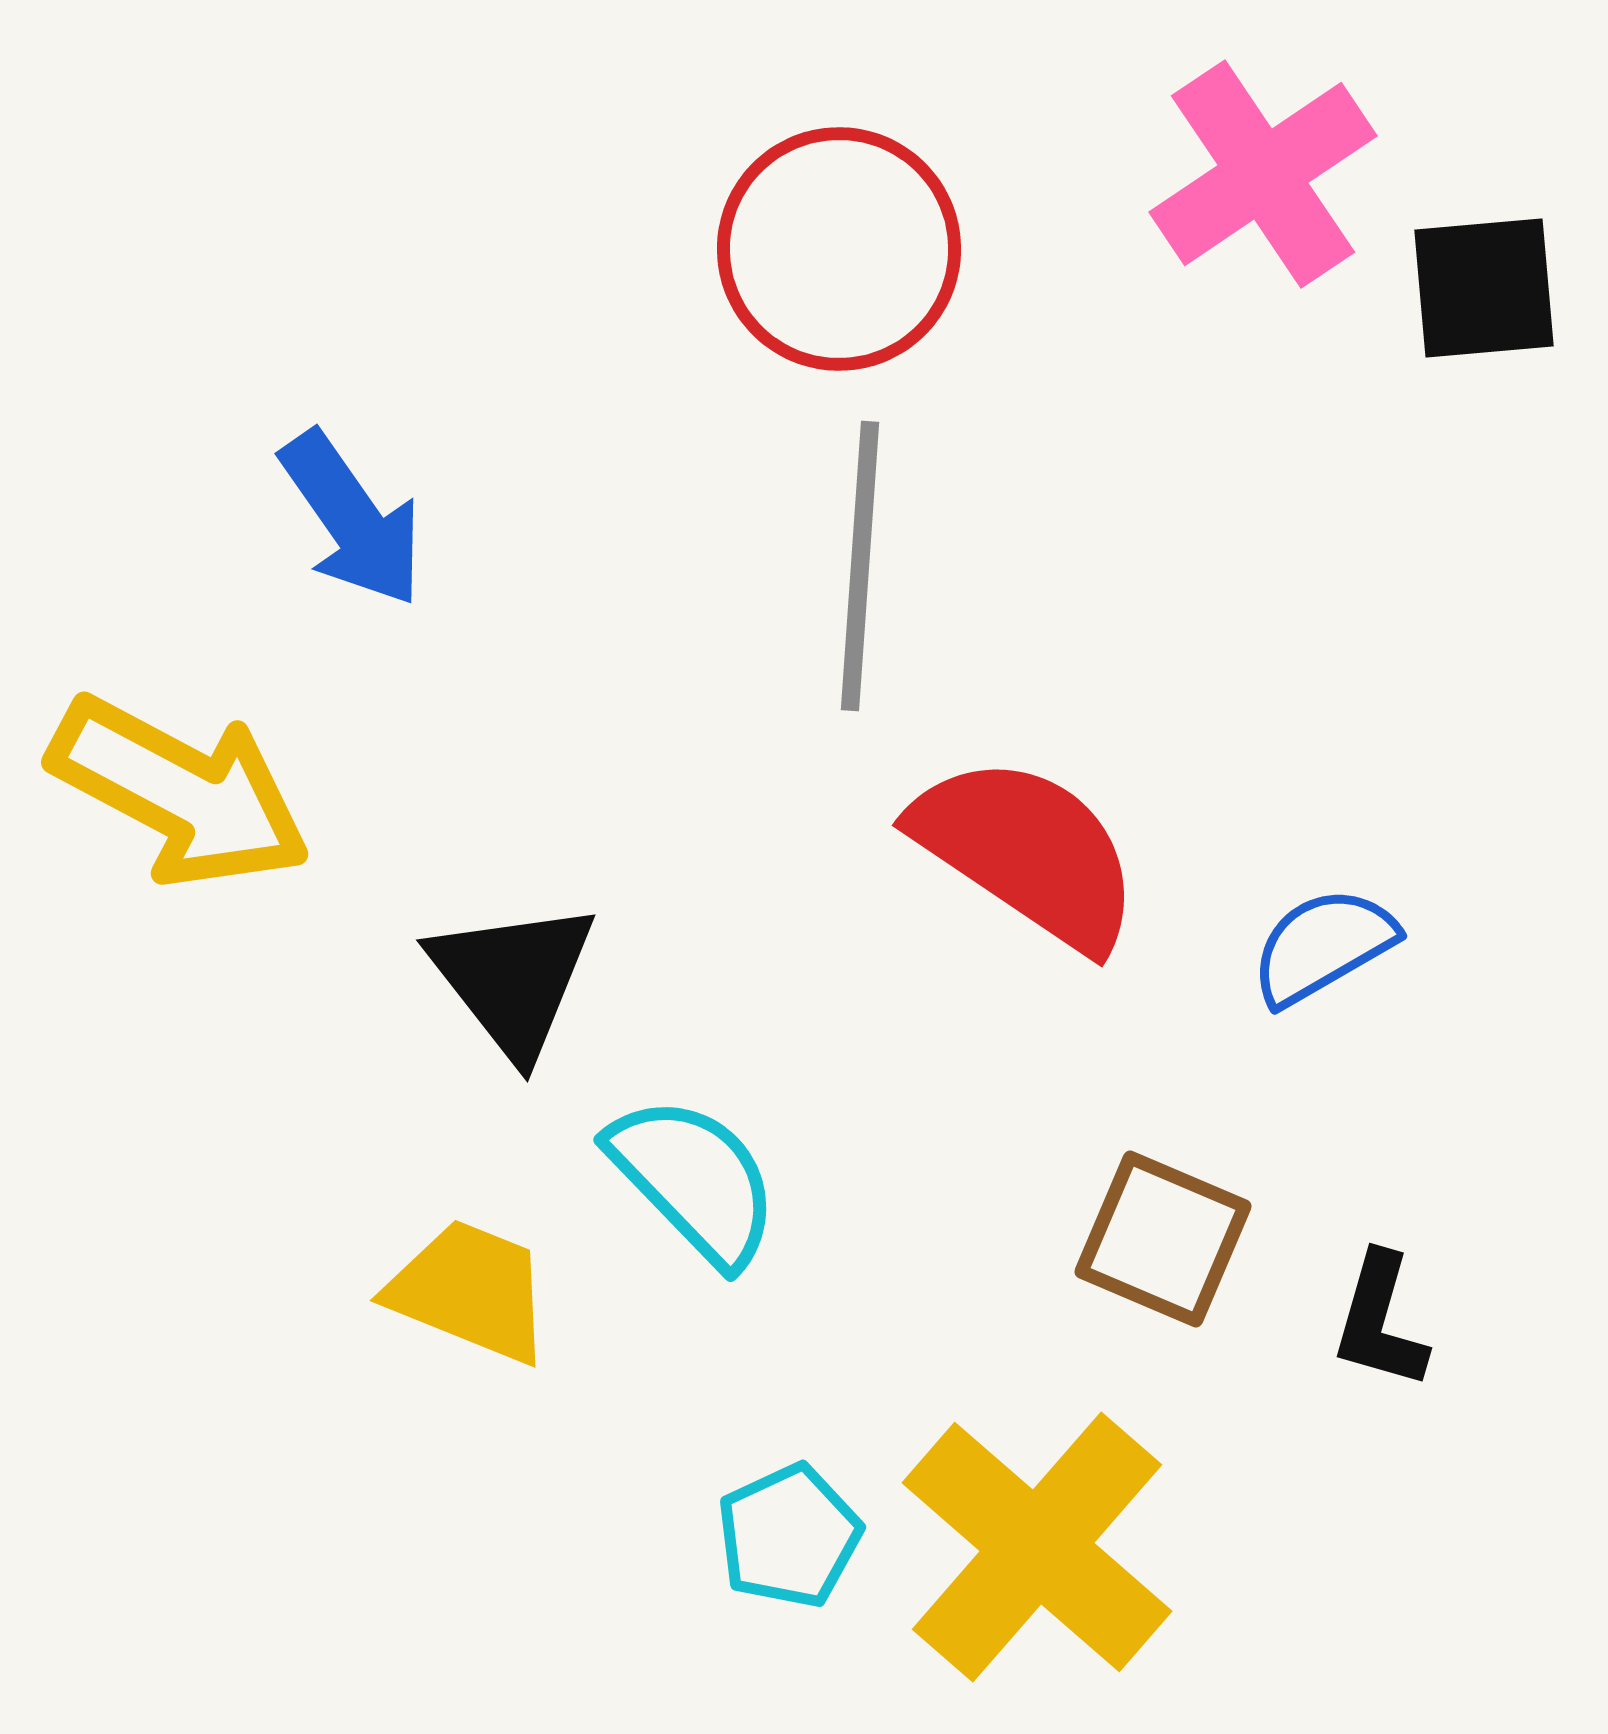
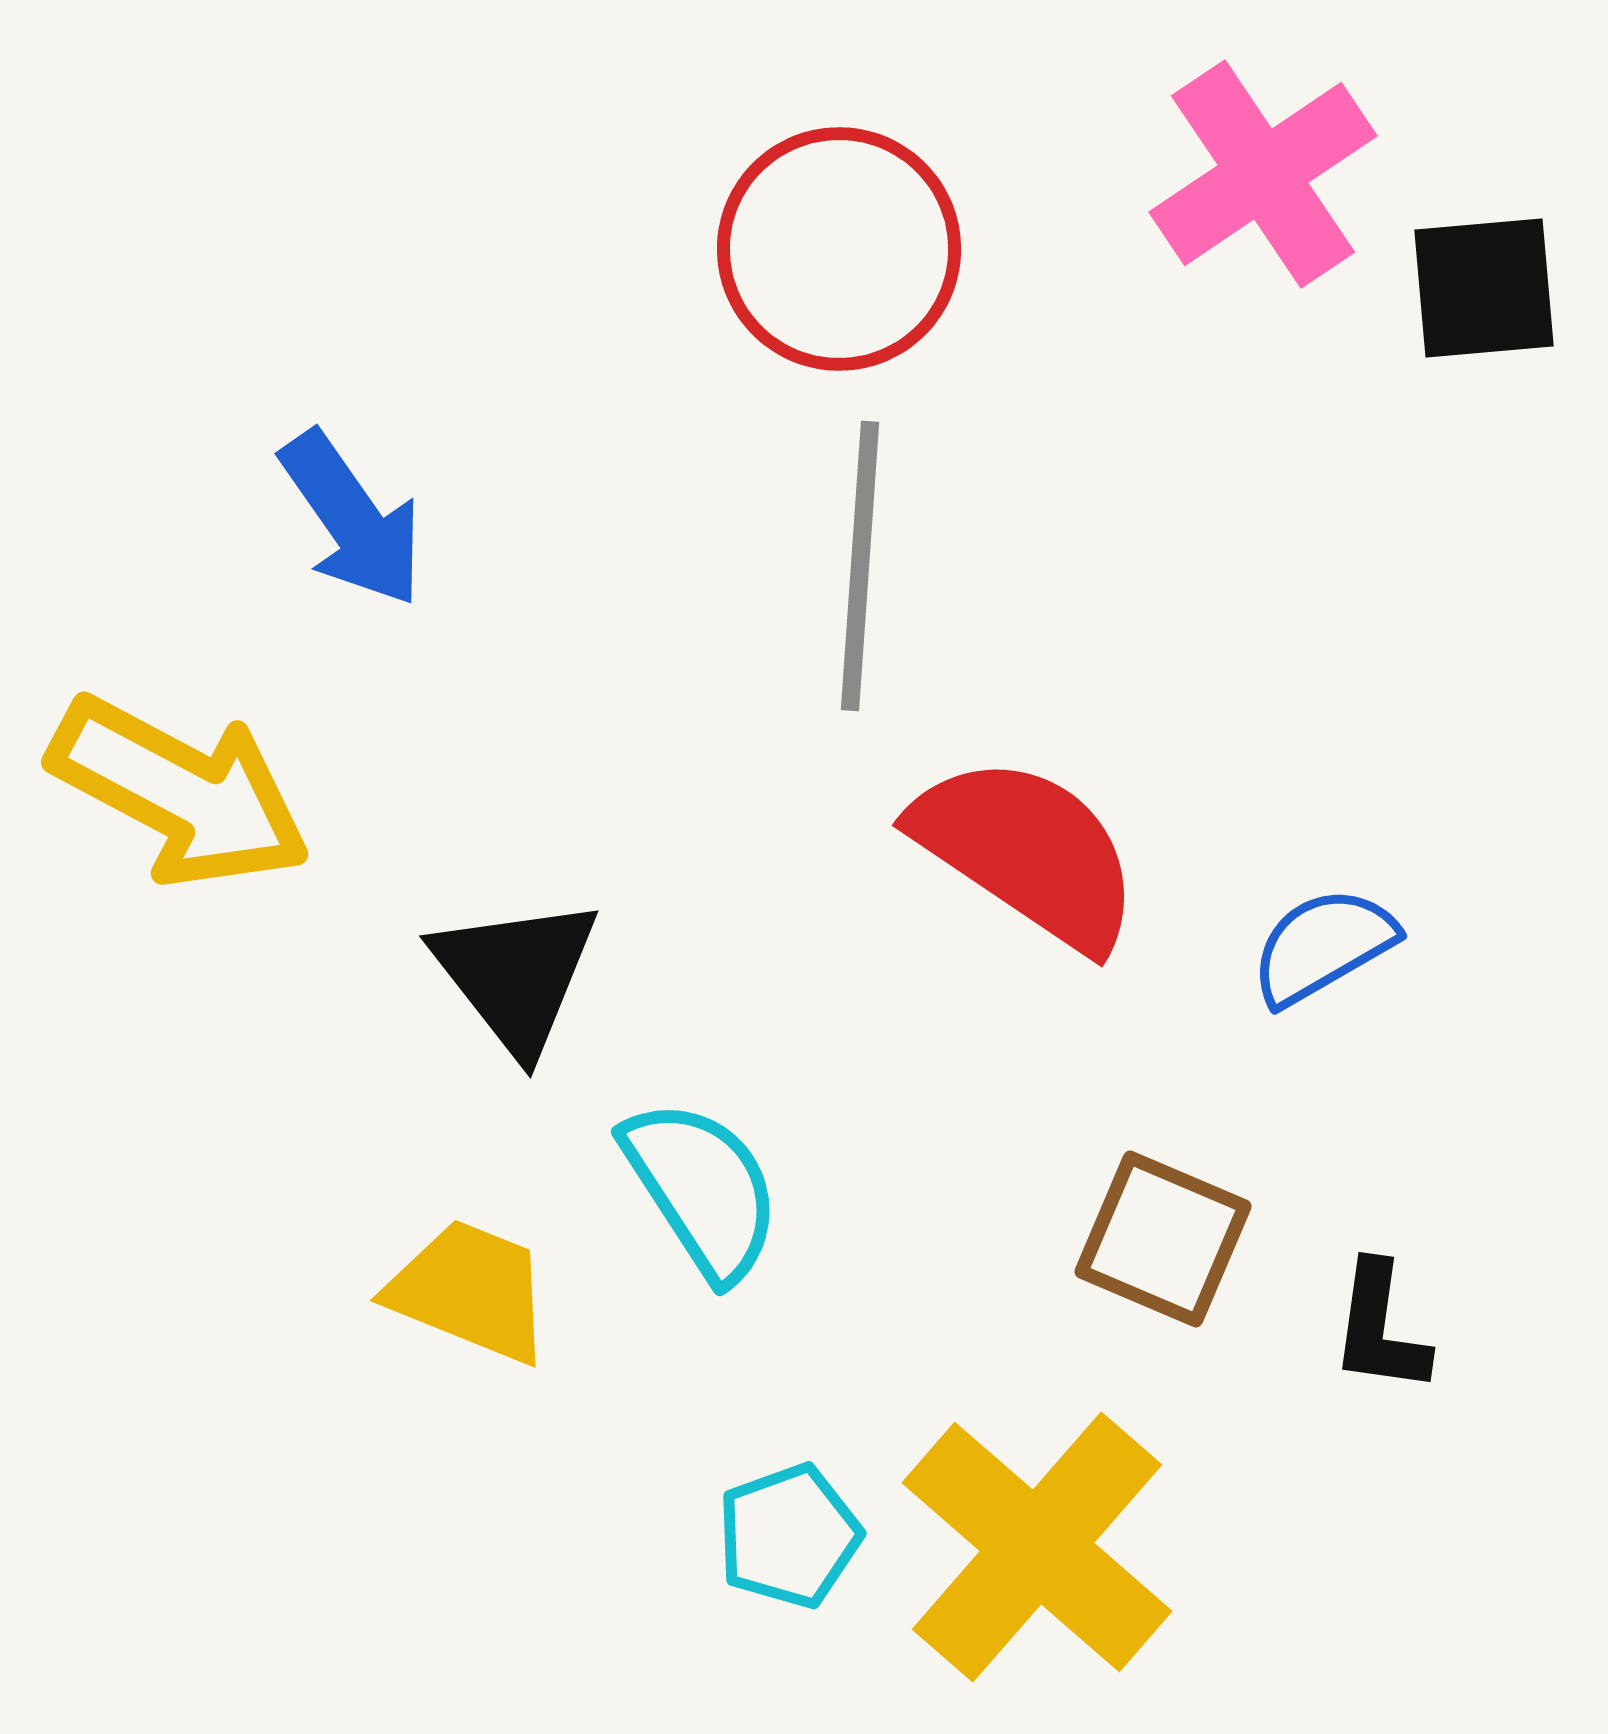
black triangle: moved 3 px right, 4 px up
cyan semicircle: moved 8 px right, 9 px down; rotated 11 degrees clockwise
black L-shape: moved 7 px down; rotated 8 degrees counterclockwise
cyan pentagon: rotated 5 degrees clockwise
